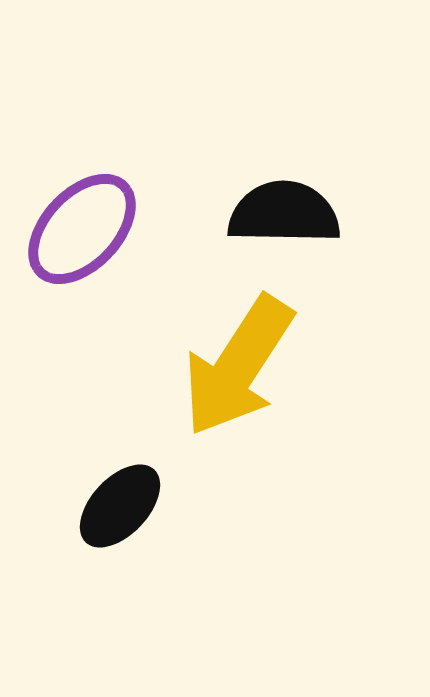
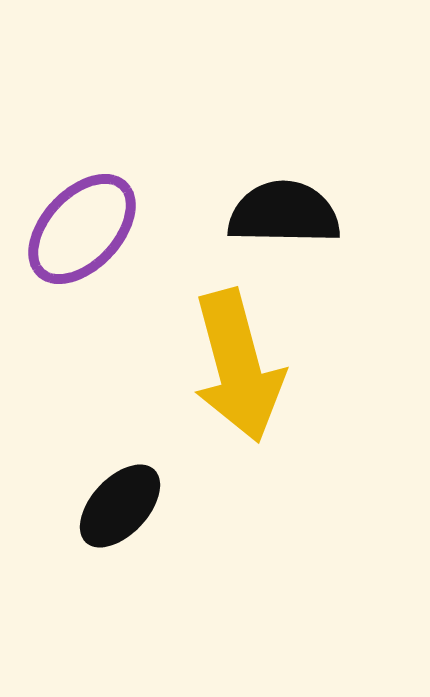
yellow arrow: rotated 48 degrees counterclockwise
